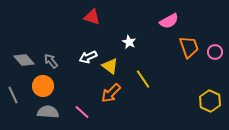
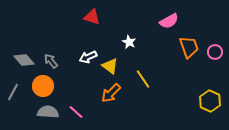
gray line: moved 3 px up; rotated 54 degrees clockwise
pink line: moved 6 px left
